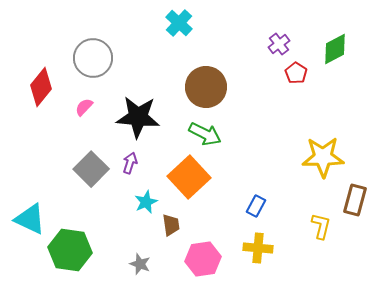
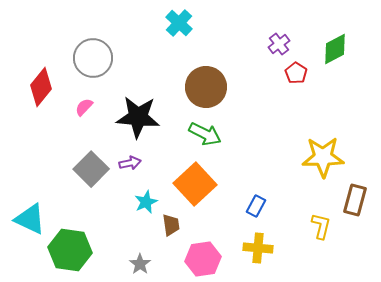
purple arrow: rotated 60 degrees clockwise
orange square: moved 6 px right, 7 px down
gray star: rotated 15 degrees clockwise
